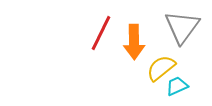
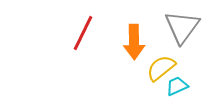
red line: moved 18 px left
